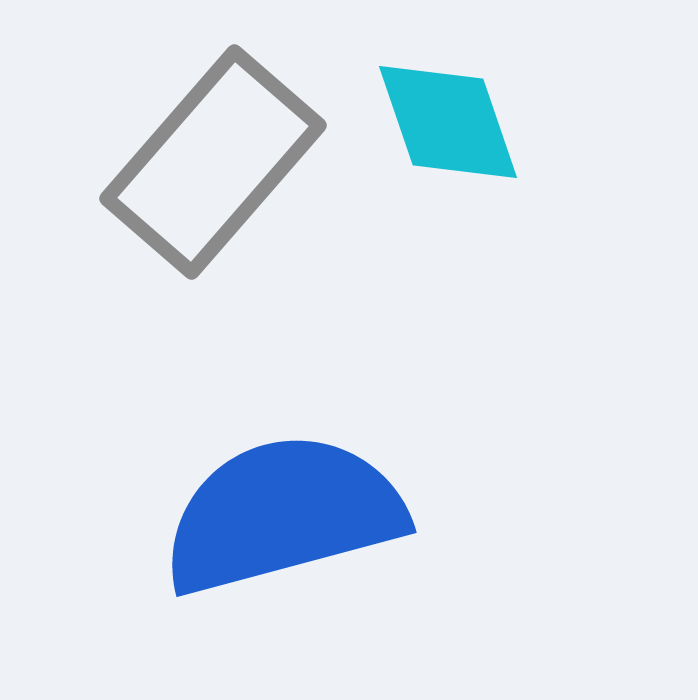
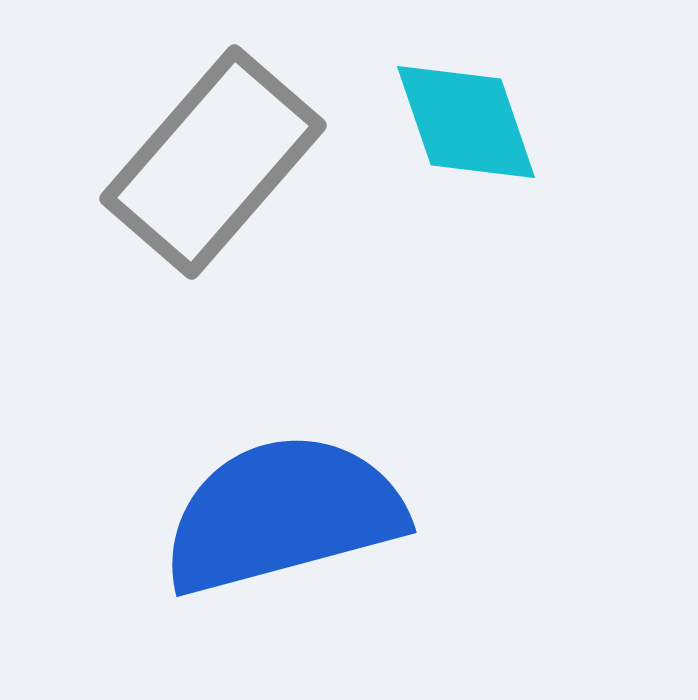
cyan diamond: moved 18 px right
